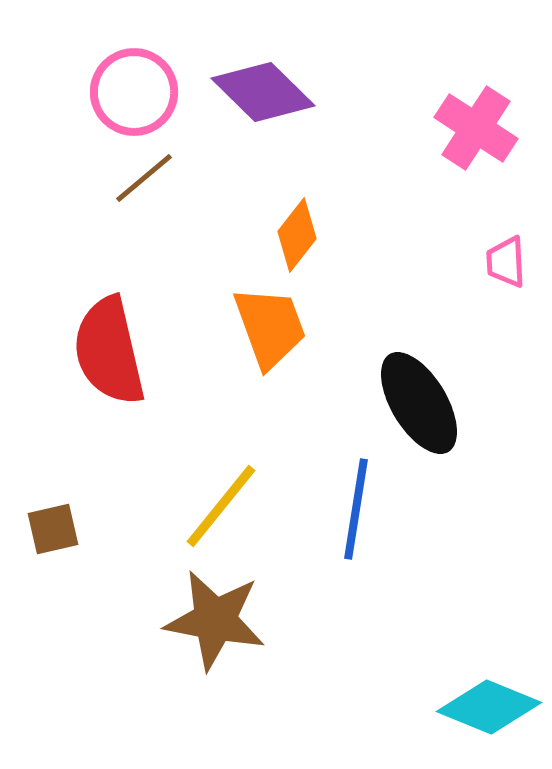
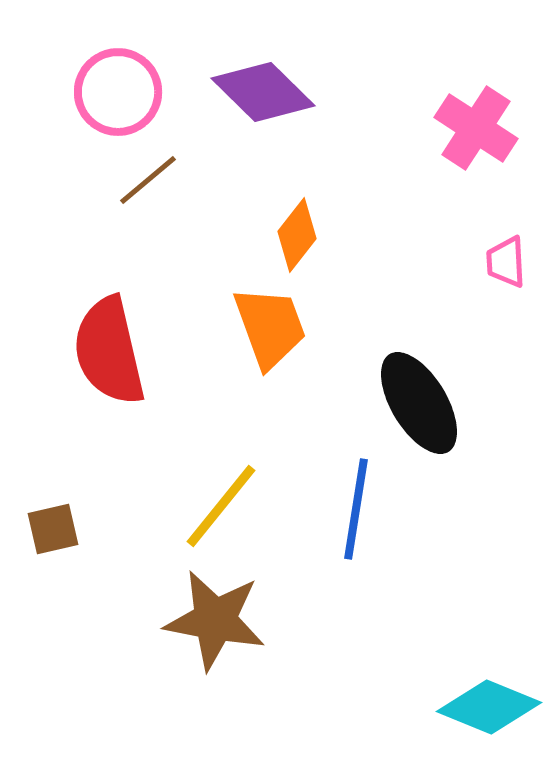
pink circle: moved 16 px left
brown line: moved 4 px right, 2 px down
